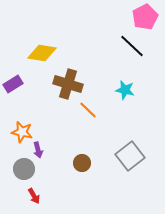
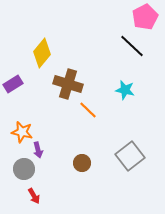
yellow diamond: rotated 60 degrees counterclockwise
